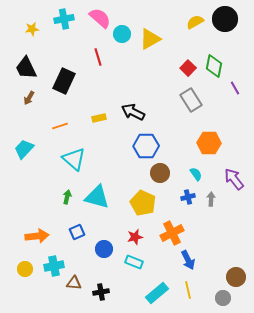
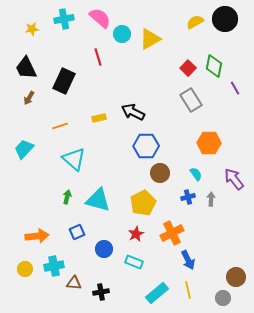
cyan triangle at (97, 197): moved 1 px right, 3 px down
yellow pentagon at (143, 203): rotated 20 degrees clockwise
red star at (135, 237): moved 1 px right, 3 px up; rotated 14 degrees counterclockwise
